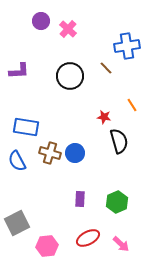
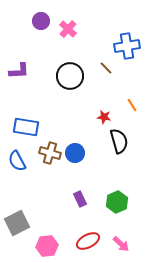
purple rectangle: rotated 28 degrees counterclockwise
red ellipse: moved 3 px down
